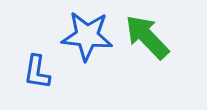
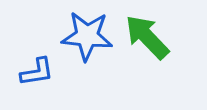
blue L-shape: rotated 108 degrees counterclockwise
